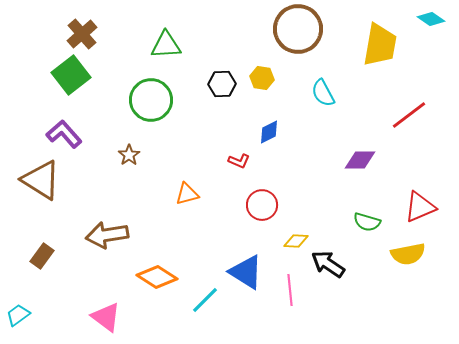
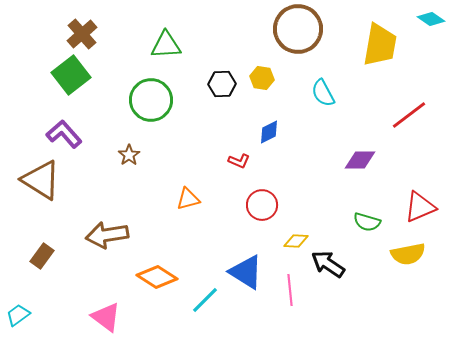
orange triangle: moved 1 px right, 5 px down
